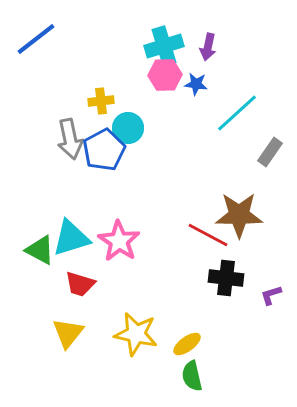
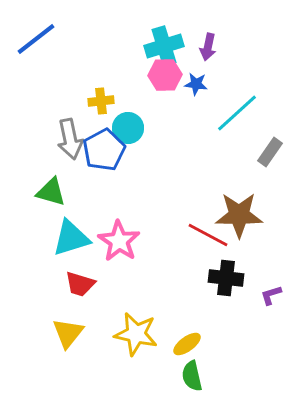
green triangle: moved 11 px right, 58 px up; rotated 12 degrees counterclockwise
